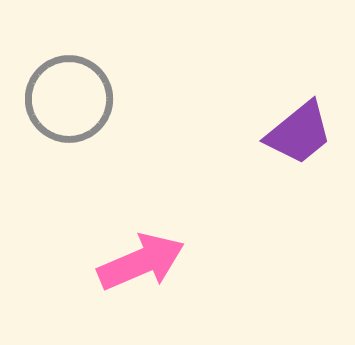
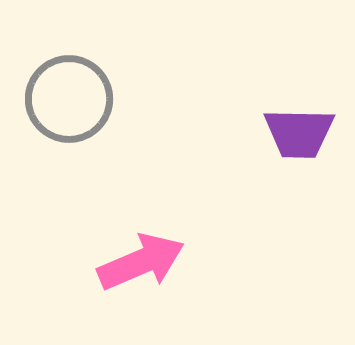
purple trapezoid: rotated 40 degrees clockwise
